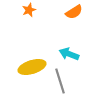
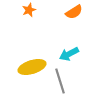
cyan arrow: rotated 48 degrees counterclockwise
